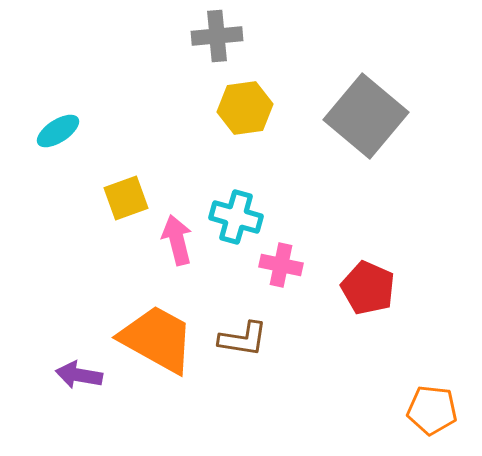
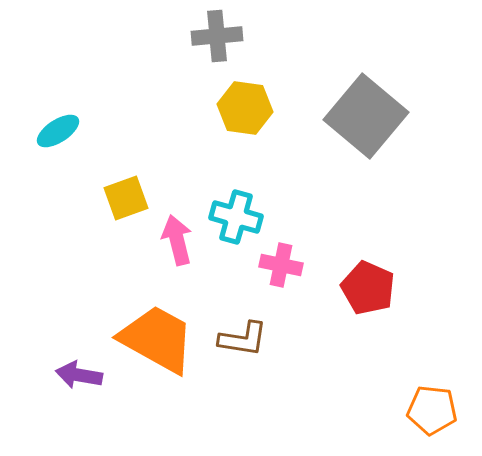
yellow hexagon: rotated 16 degrees clockwise
